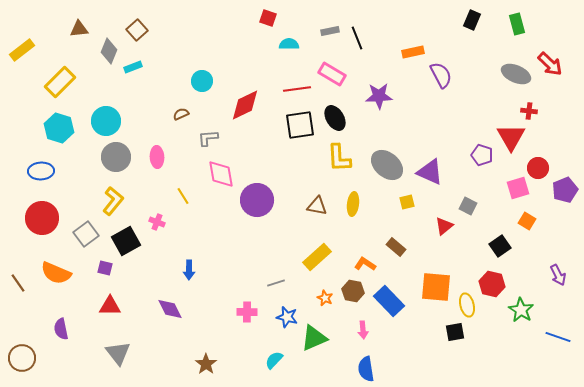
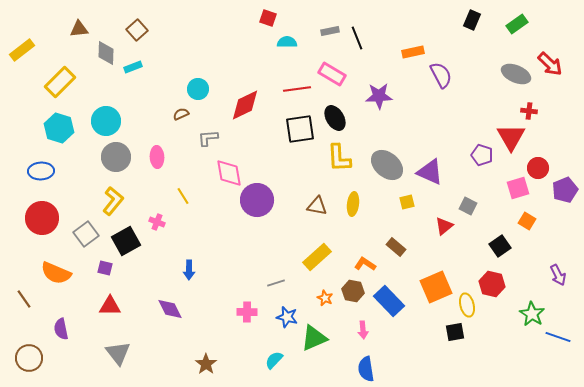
green rectangle at (517, 24): rotated 70 degrees clockwise
cyan semicircle at (289, 44): moved 2 px left, 2 px up
gray diamond at (109, 51): moved 3 px left, 2 px down; rotated 20 degrees counterclockwise
cyan circle at (202, 81): moved 4 px left, 8 px down
black square at (300, 125): moved 4 px down
pink diamond at (221, 174): moved 8 px right, 1 px up
brown line at (18, 283): moved 6 px right, 16 px down
orange square at (436, 287): rotated 28 degrees counterclockwise
green star at (521, 310): moved 11 px right, 4 px down
brown circle at (22, 358): moved 7 px right
